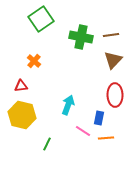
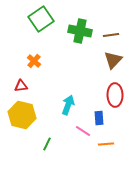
green cross: moved 1 px left, 6 px up
blue rectangle: rotated 16 degrees counterclockwise
orange line: moved 6 px down
